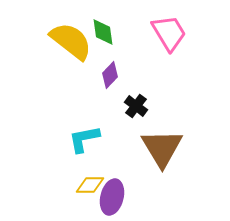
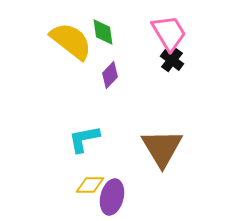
black cross: moved 36 px right, 46 px up
